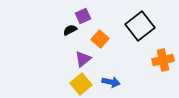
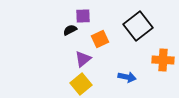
purple square: rotated 21 degrees clockwise
black square: moved 2 px left
orange square: rotated 24 degrees clockwise
orange cross: rotated 15 degrees clockwise
blue arrow: moved 16 px right, 5 px up
